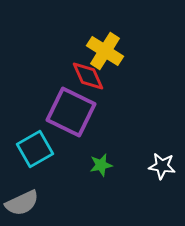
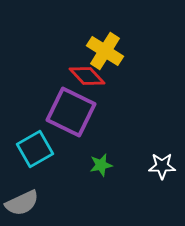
red diamond: moved 1 px left; rotated 18 degrees counterclockwise
white star: rotated 8 degrees counterclockwise
